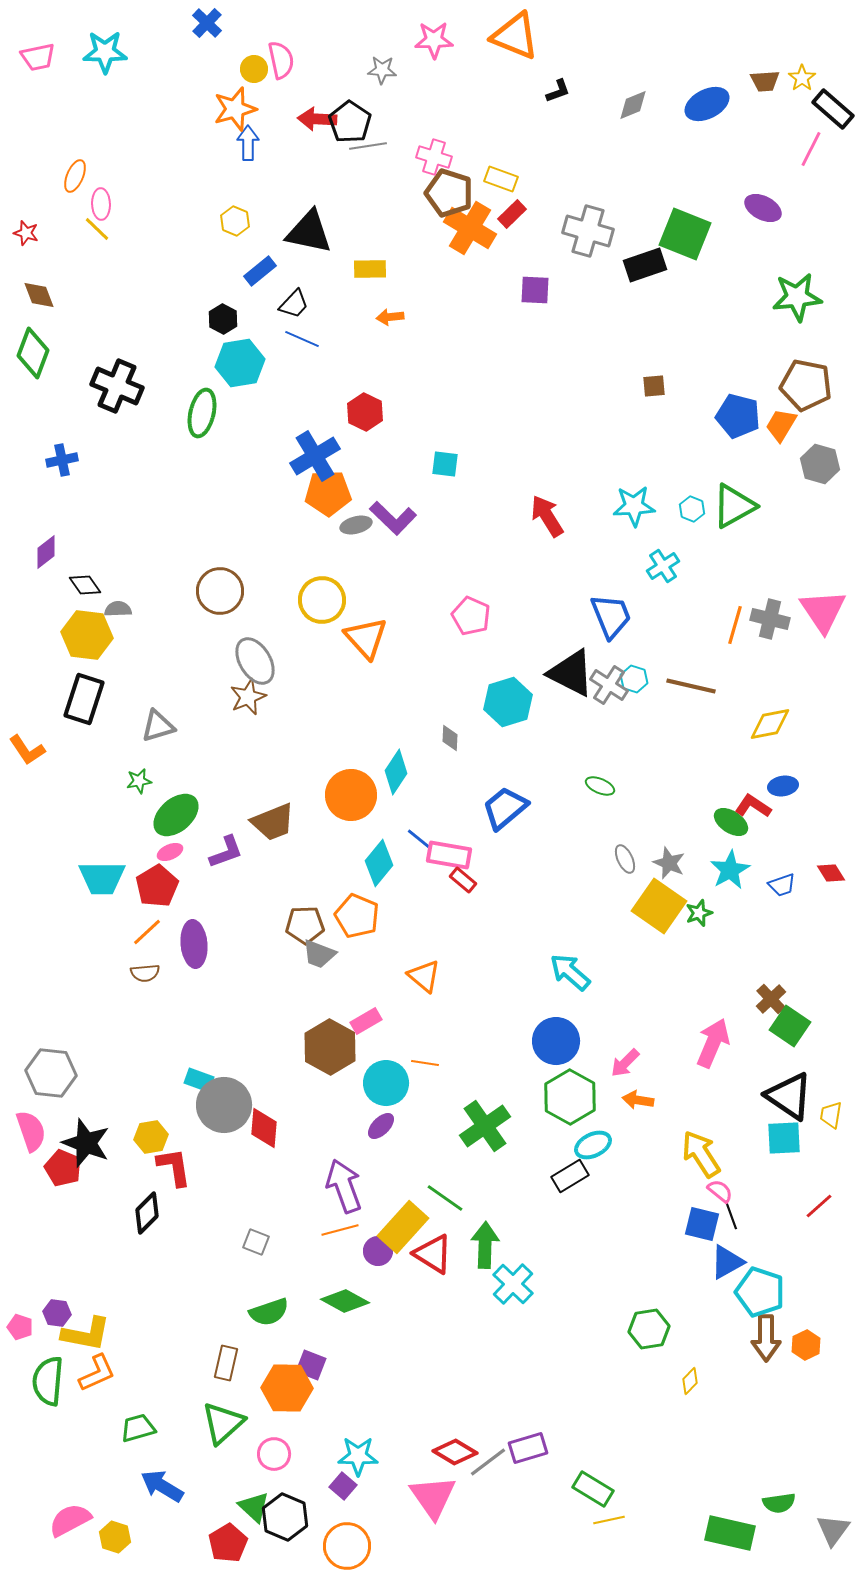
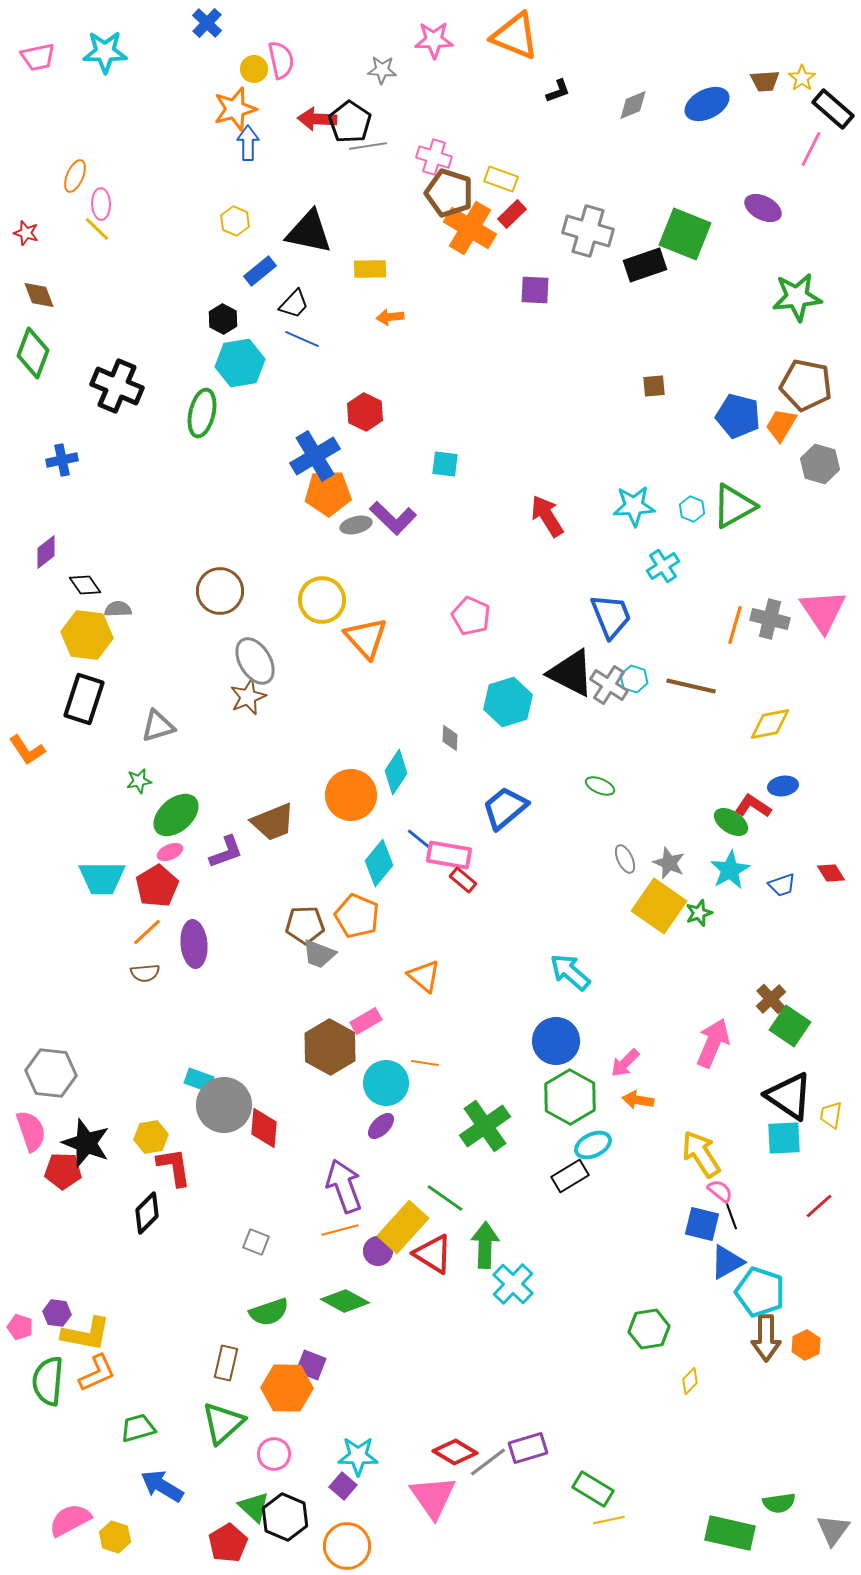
red pentagon at (63, 1168): moved 3 px down; rotated 21 degrees counterclockwise
